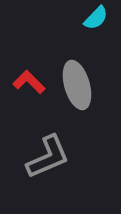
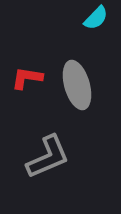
red L-shape: moved 2 px left, 4 px up; rotated 36 degrees counterclockwise
